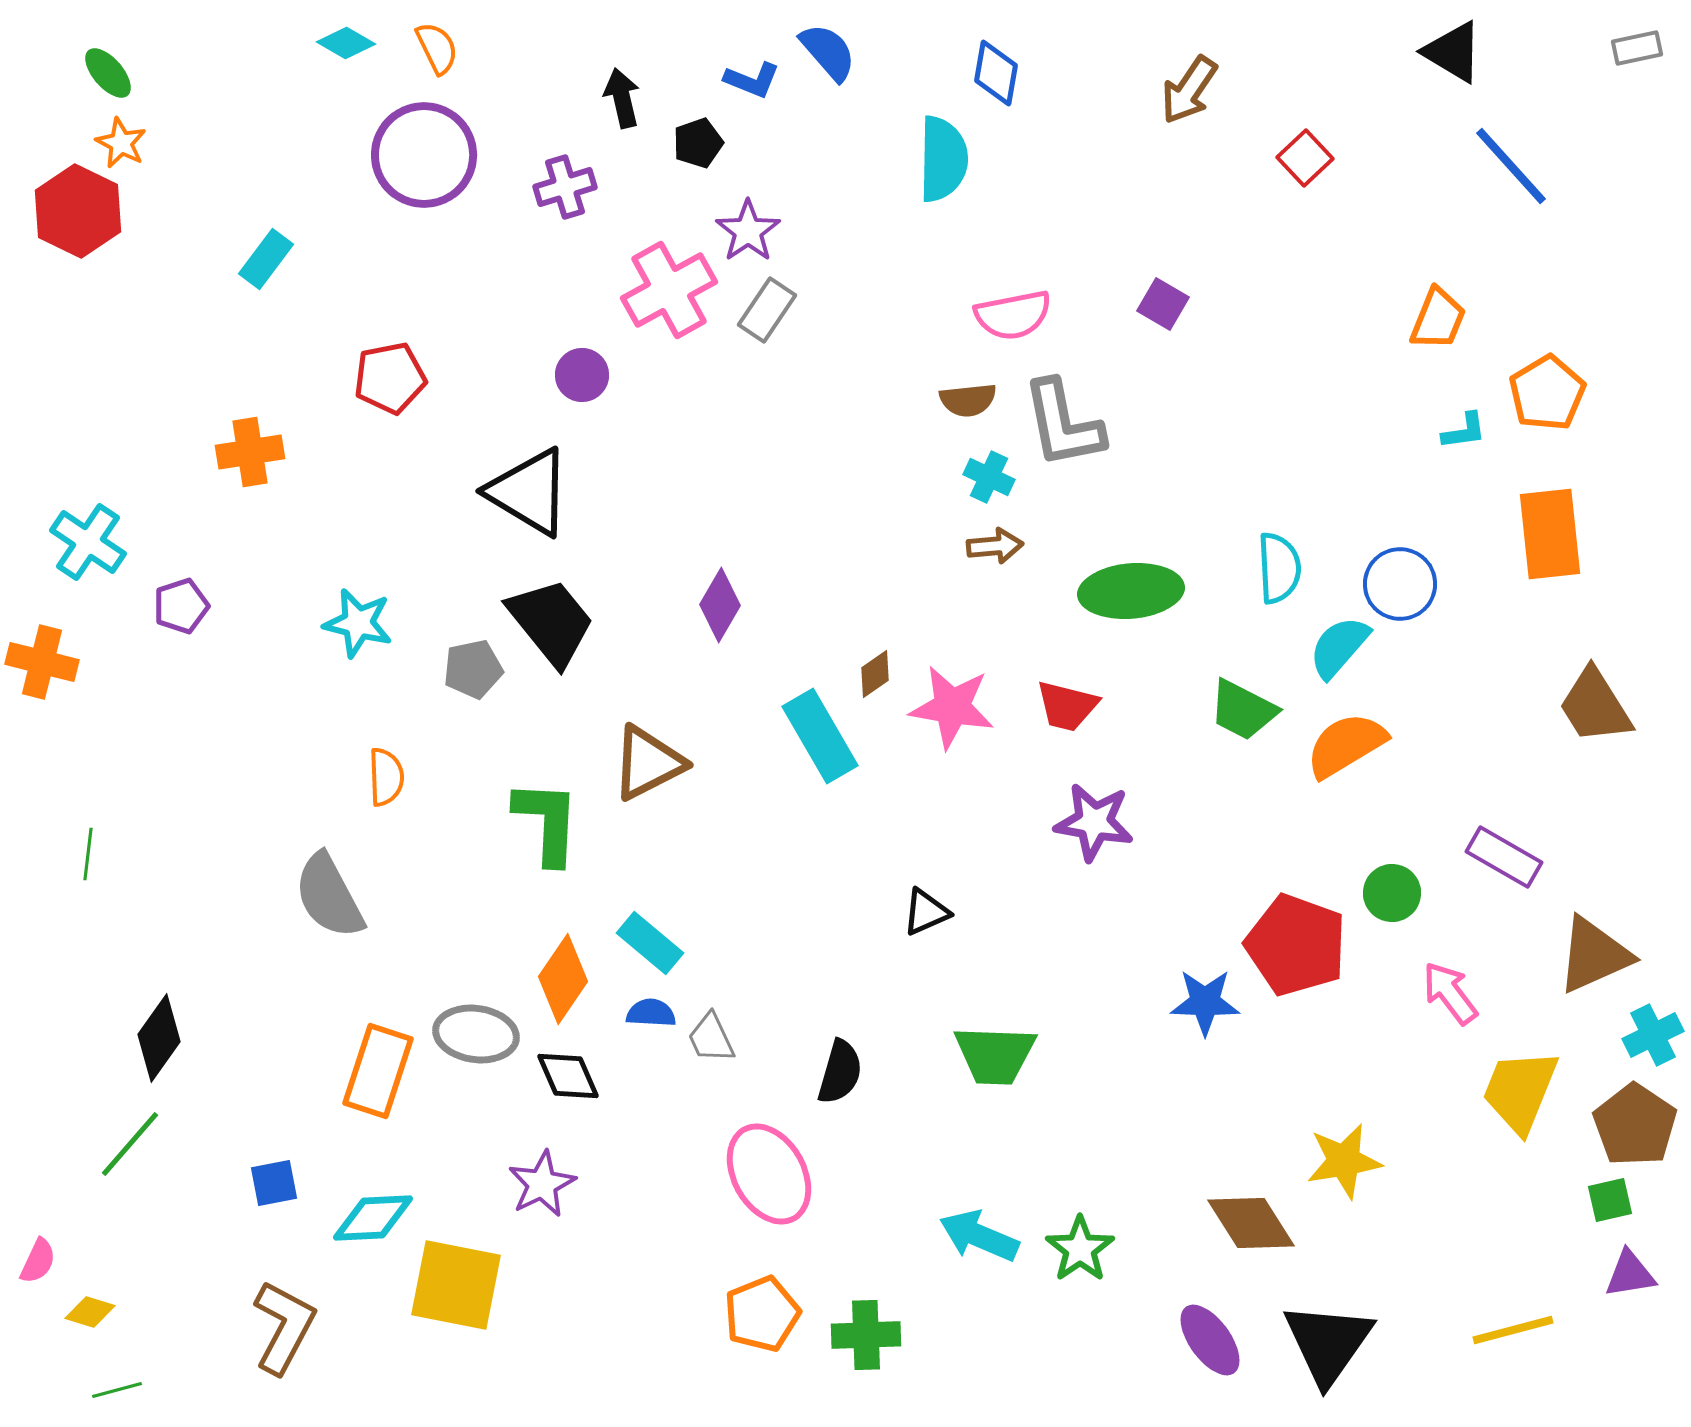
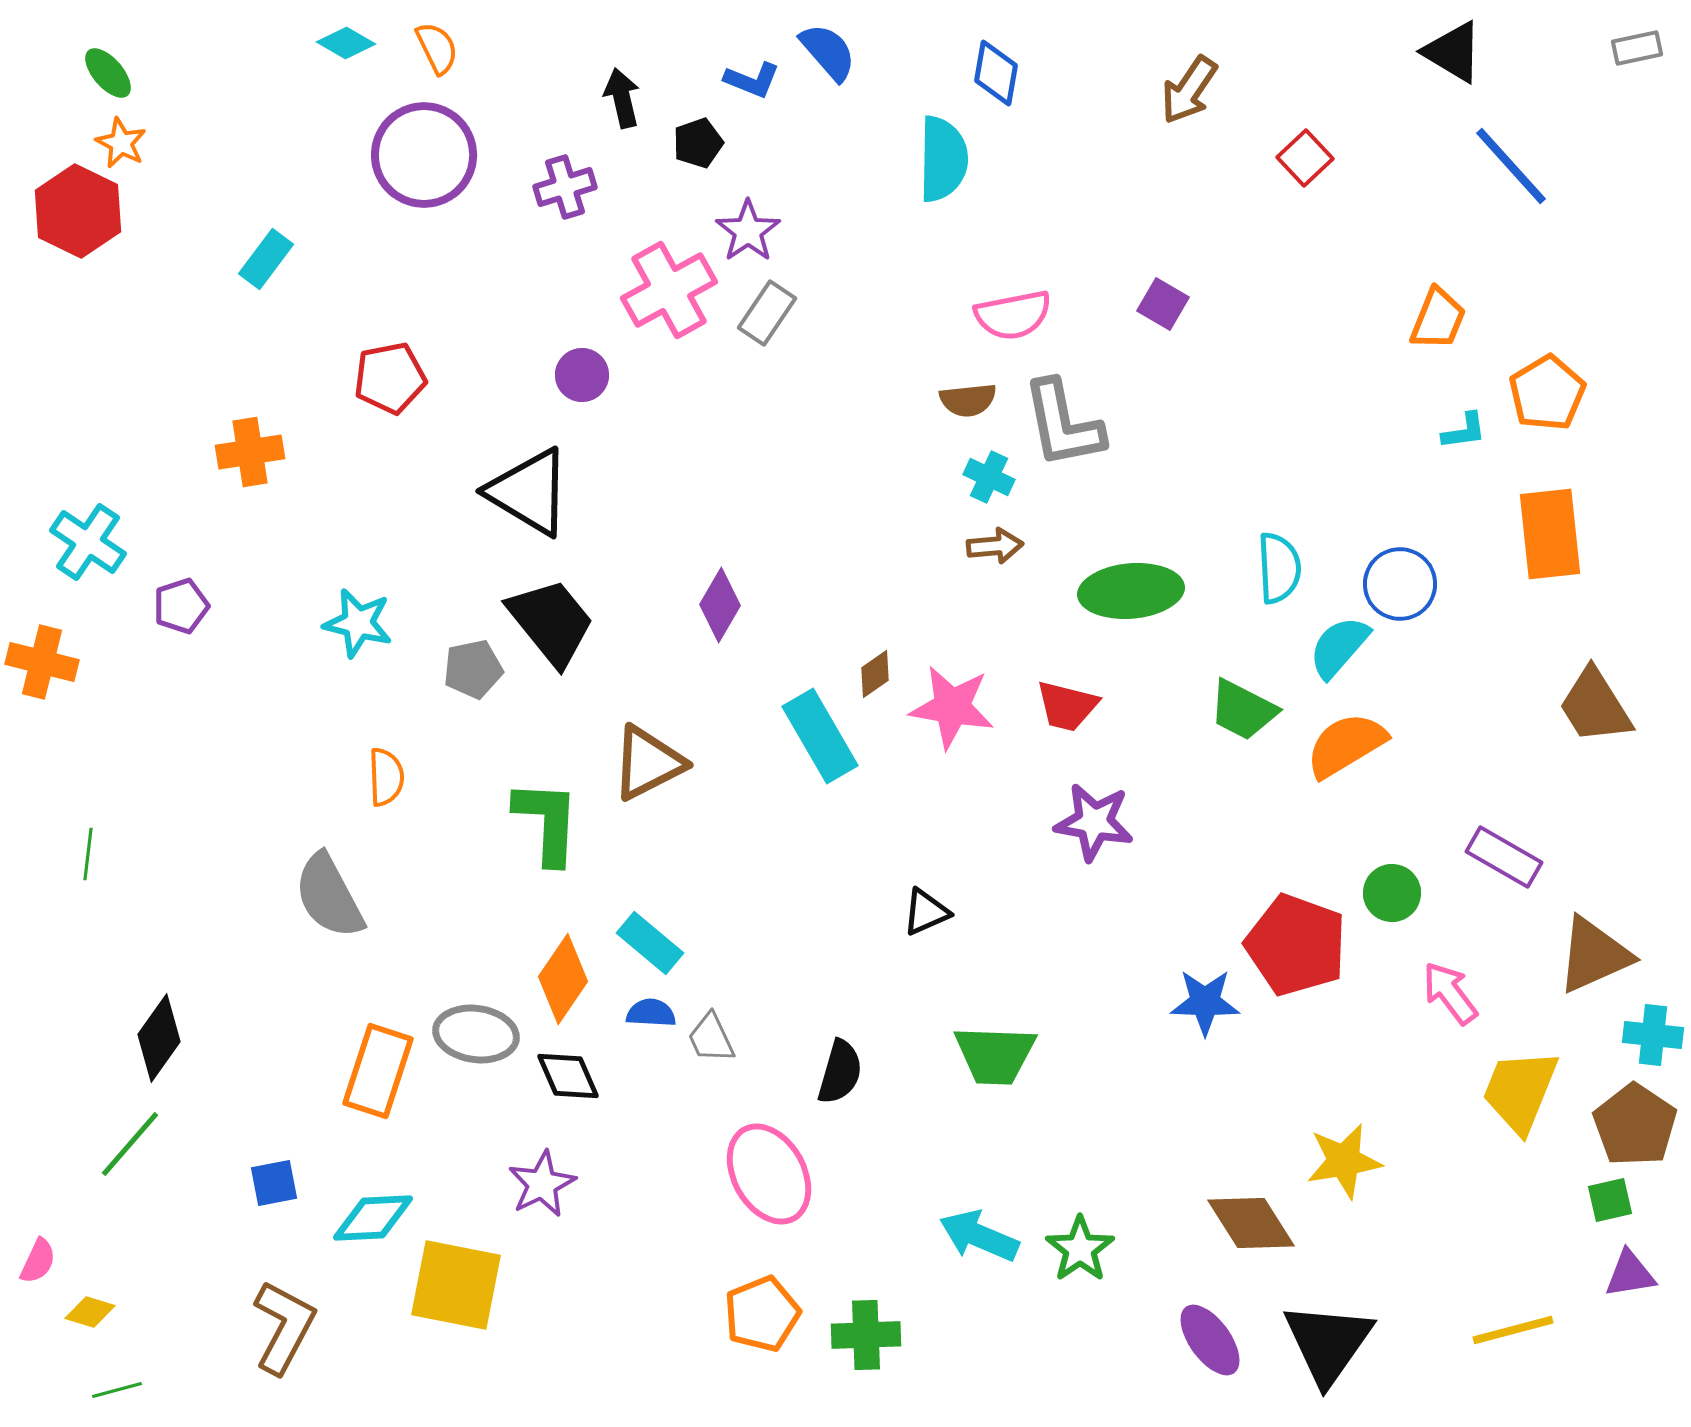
gray rectangle at (767, 310): moved 3 px down
cyan cross at (1653, 1035): rotated 32 degrees clockwise
